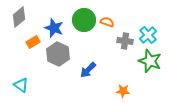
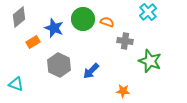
green circle: moved 1 px left, 1 px up
cyan cross: moved 23 px up
gray hexagon: moved 1 px right, 11 px down
blue arrow: moved 3 px right, 1 px down
cyan triangle: moved 5 px left, 1 px up; rotated 14 degrees counterclockwise
